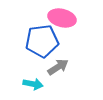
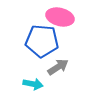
pink ellipse: moved 2 px left, 1 px up
blue pentagon: rotated 12 degrees clockwise
